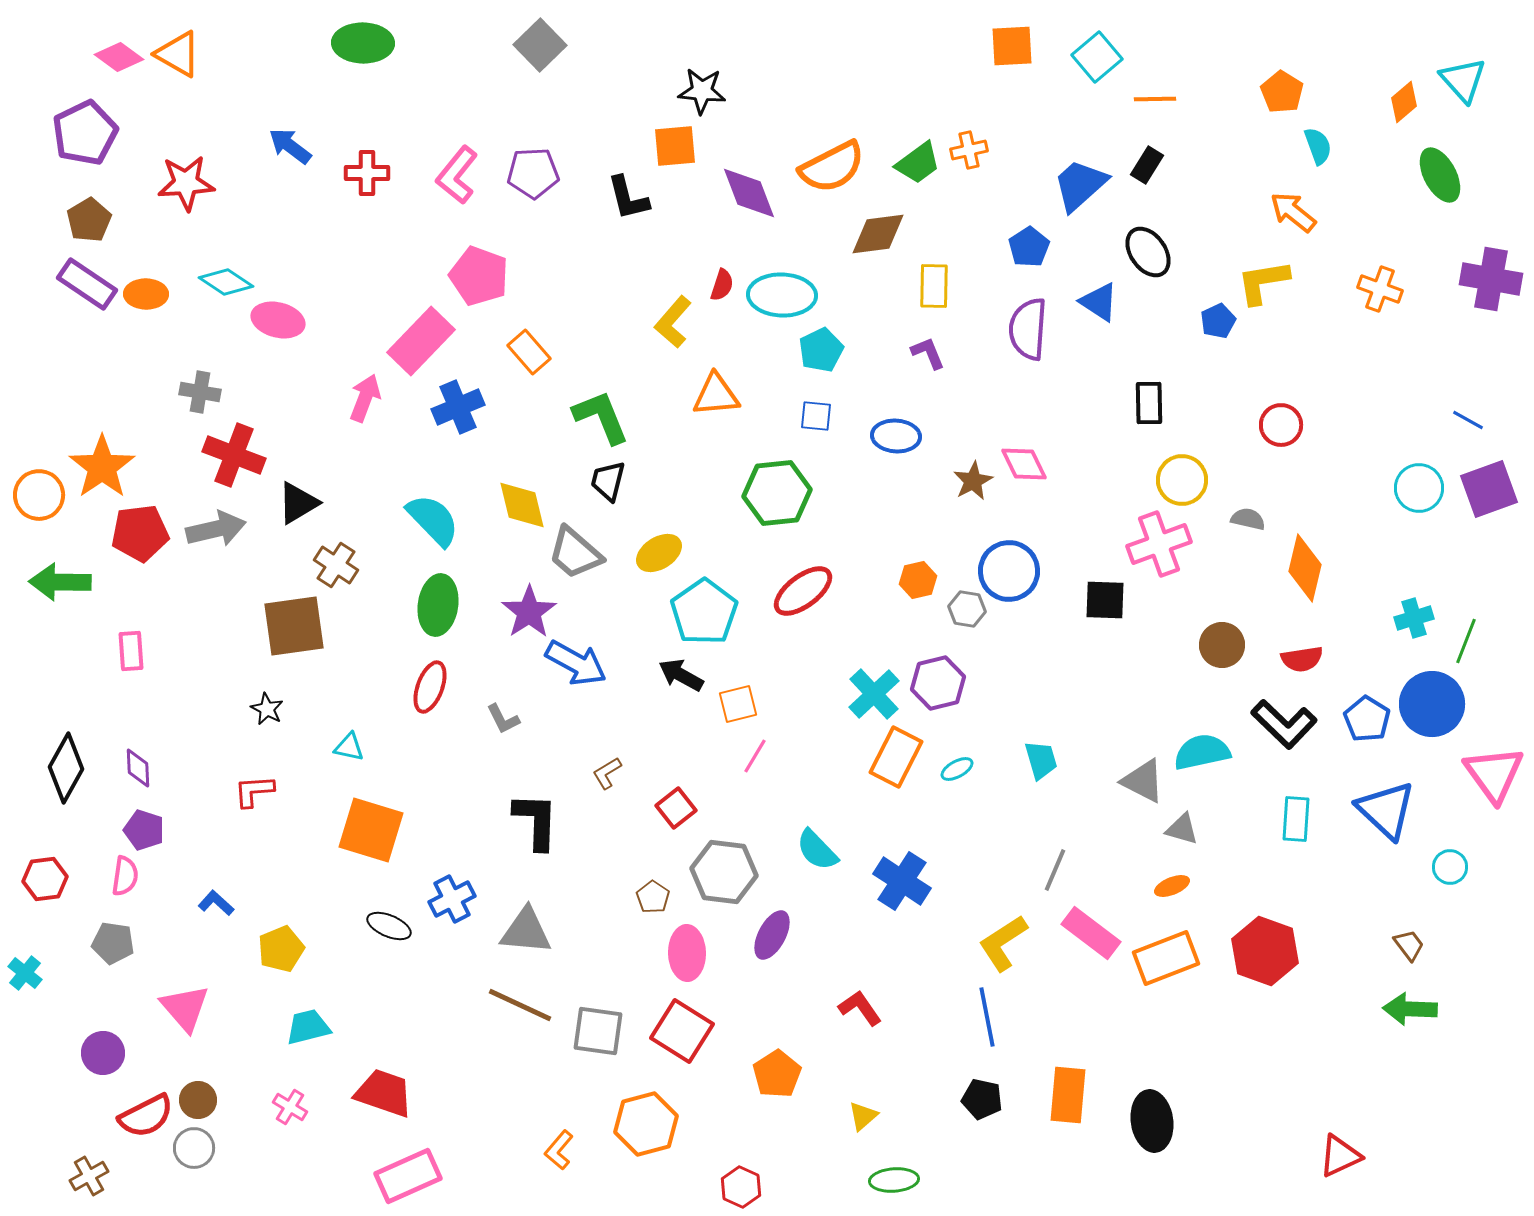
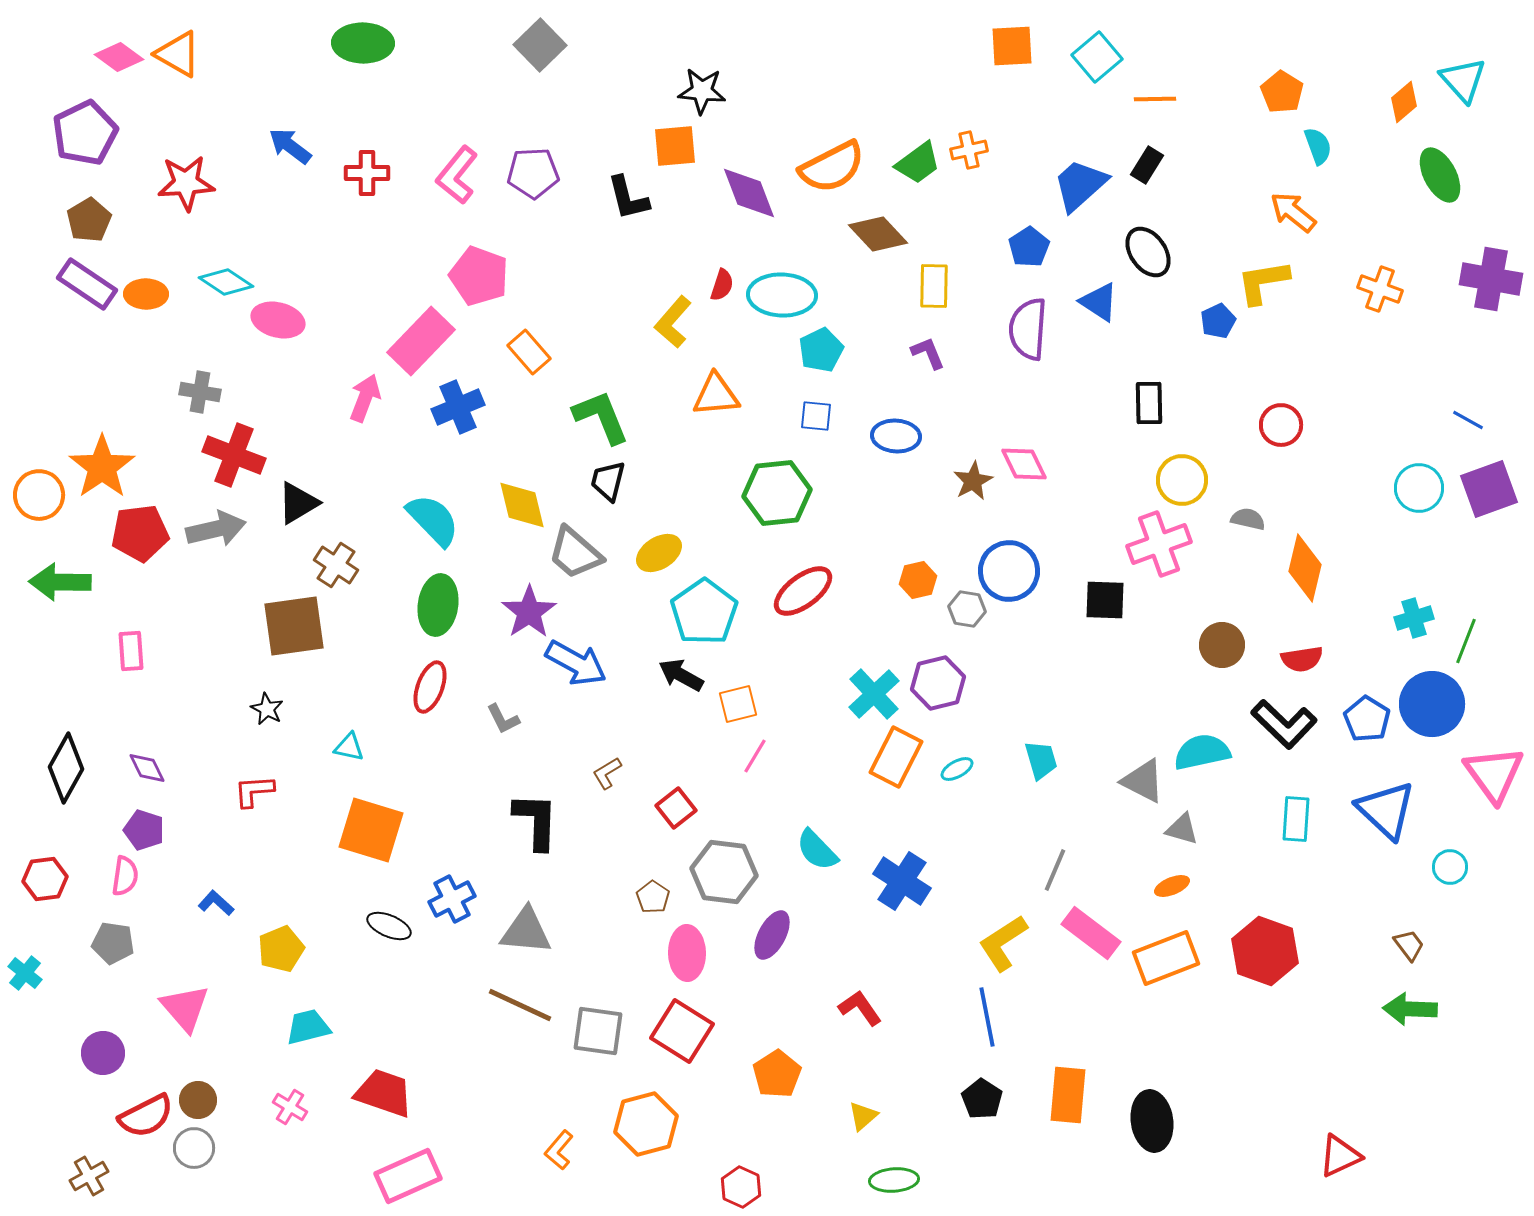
brown diamond at (878, 234): rotated 54 degrees clockwise
purple diamond at (138, 768): moved 9 px right; rotated 24 degrees counterclockwise
black pentagon at (982, 1099): rotated 21 degrees clockwise
